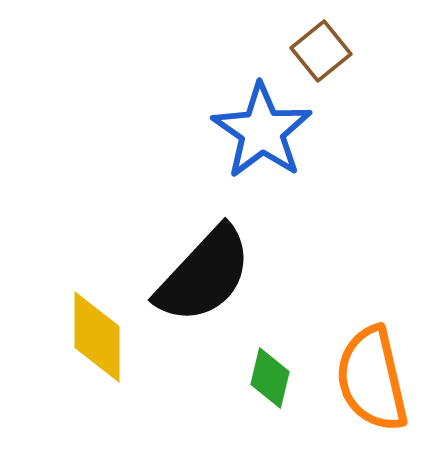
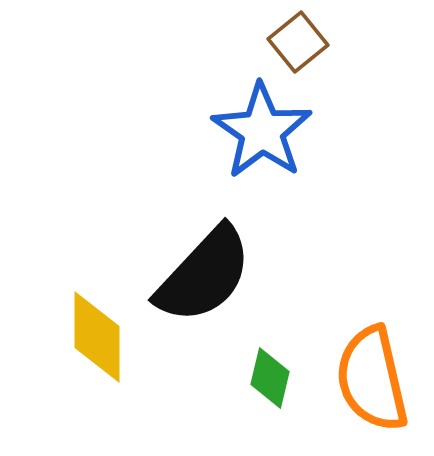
brown square: moved 23 px left, 9 px up
